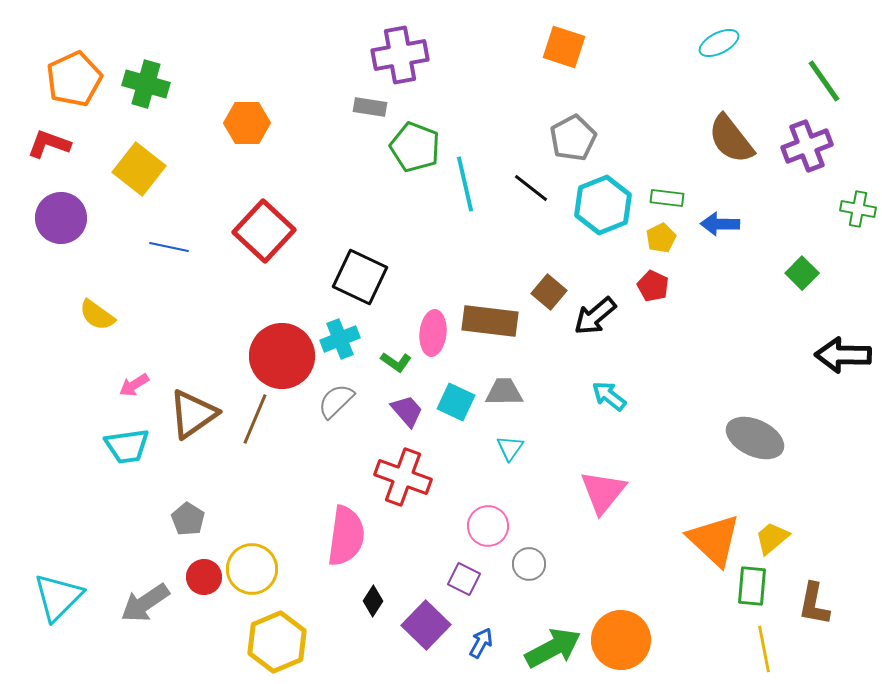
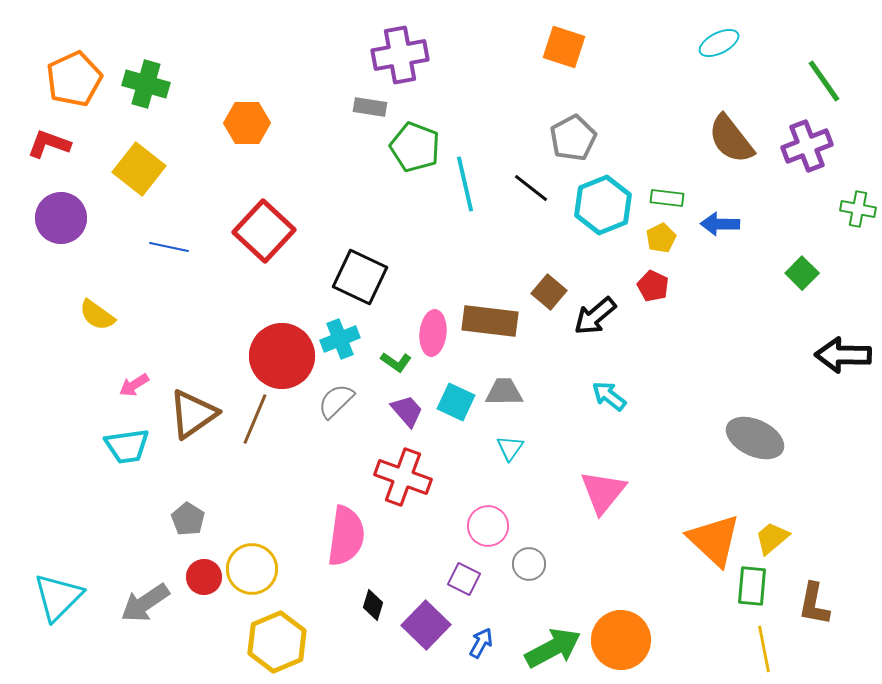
black diamond at (373, 601): moved 4 px down; rotated 16 degrees counterclockwise
